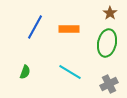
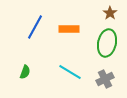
gray cross: moved 4 px left, 5 px up
